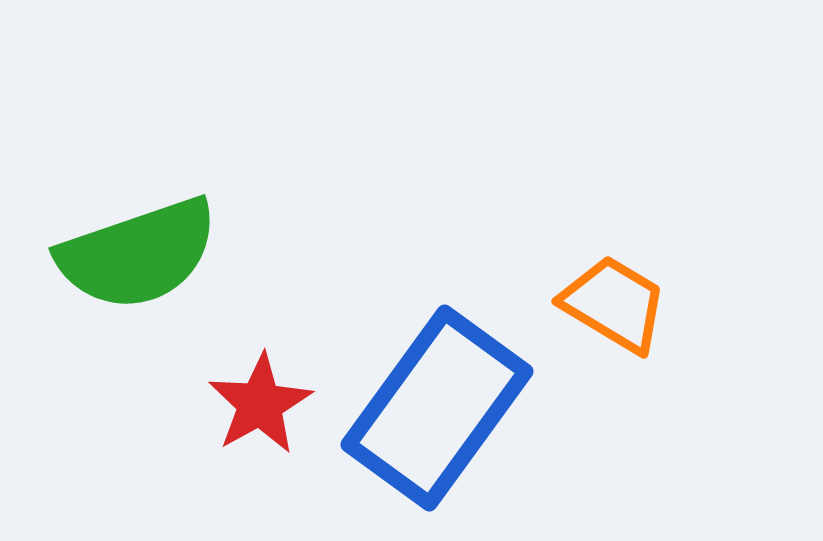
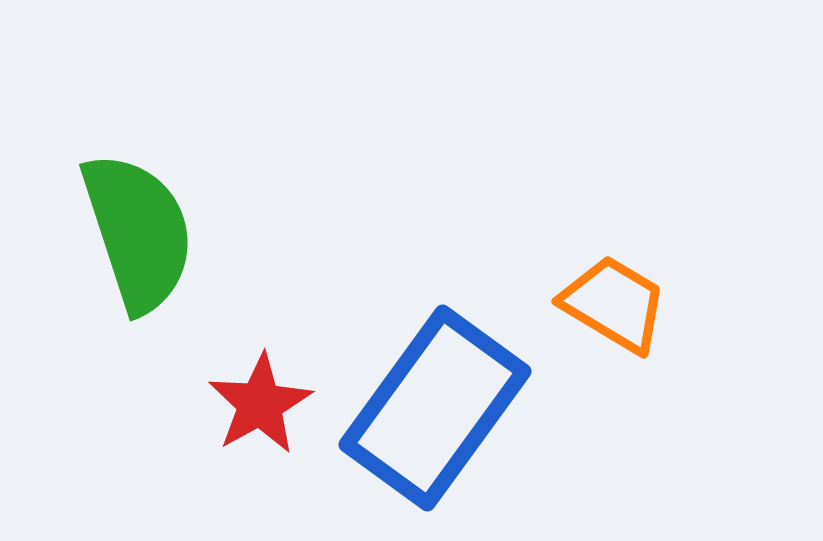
green semicircle: moved 22 px up; rotated 89 degrees counterclockwise
blue rectangle: moved 2 px left
